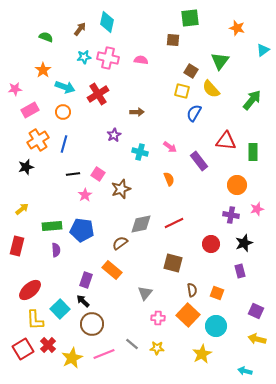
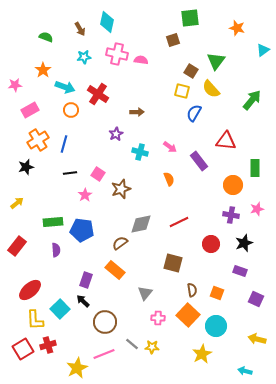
brown arrow at (80, 29): rotated 112 degrees clockwise
brown square at (173, 40): rotated 24 degrees counterclockwise
pink cross at (108, 58): moved 9 px right, 4 px up
green triangle at (220, 61): moved 4 px left
pink star at (15, 89): moved 4 px up
red cross at (98, 94): rotated 25 degrees counterclockwise
orange circle at (63, 112): moved 8 px right, 2 px up
purple star at (114, 135): moved 2 px right, 1 px up
green rectangle at (253, 152): moved 2 px right, 16 px down
black line at (73, 174): moved 3 px left, 1 px up
orange circle at (237, 185): moved 4 px left
yellow arrow at (22, 209): moved 5 px left, 6 px up
red line at (174, 223): moved 5 px right, 1 px up
green rectangle at (52, 226): moved 1 px right, 4 px up
red rectangle at (17, 246): rotated 24 degrees clockwise
orange rectangle at (112, 270): moved 3 px right
purple rectangle at (240, 271): rotated 56 degrees counterclockwise
purple square at (256, 311): moved 12 px up
brown circle at (92, 324): moved 13 px right, 2 px up
red cross at (48, 345): rotated 28 degrees clockwise
yellow star at (157, 348): moved 5 px left, 1 px up
yellow star at (72, 358): moved 5 px right, 10 px down
